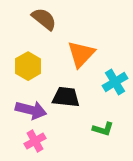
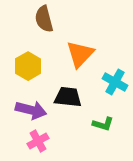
brown semicircle: rotated 144 degrees counterclockwise
orange triangle: moved 1 px left
cyan cross: rotated 30 degrees counterclockwise
black trapezoid: moved 2 px right
green L-shape: moved 5 px up
pink cross: moved 3 px right
